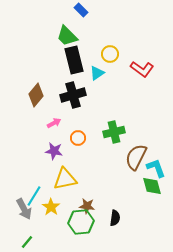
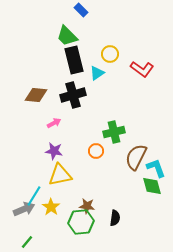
brown diamond: rotated 55 degrees clockwise
orange circle: moved 18 px right, 13 px down
yellow triangle: moved 5 px left, 4 px up
gray arrow: rotated 85 degrees counterclockwise
